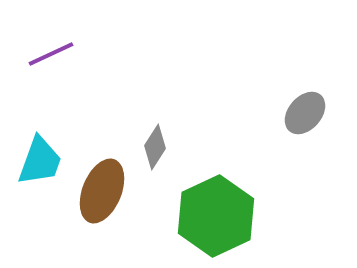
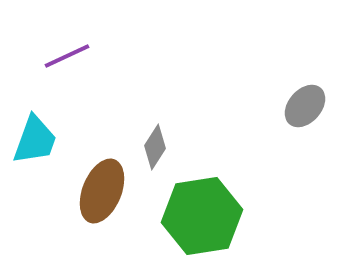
purple line: moved 16 px right, 2 px down
gray ellipse: moved 7 px up
cyan trapezoid: moved 5 px left, 21 px up
green hexagon: moved 14 px left; rotated 16 degrees clockwise
